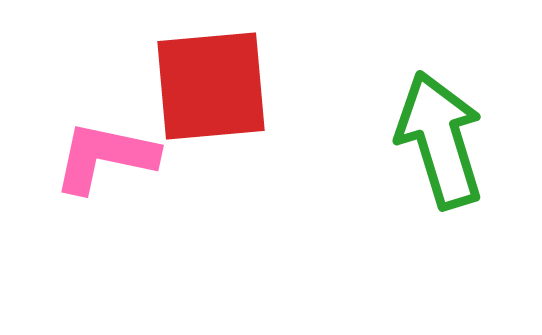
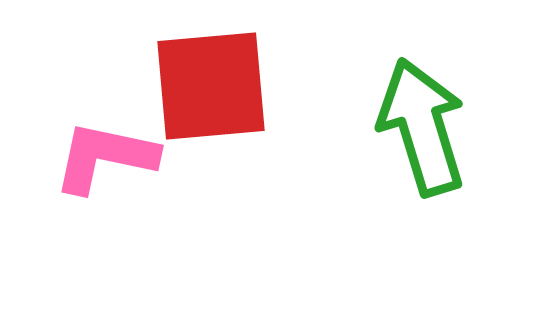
green arrow: moved 18 px left, 13 px up
